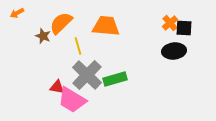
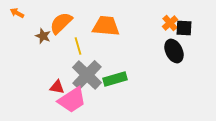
orange arrow: rotated 56 degrees clockwise
black ellipse: rotated 70 degrees clockwise
pink trapezoid: rotated 64 degrees counterclockwise
